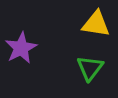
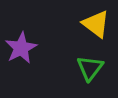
yellow triangle: rotated 28 degrees clockwise
